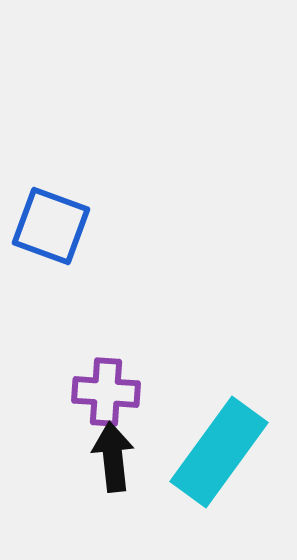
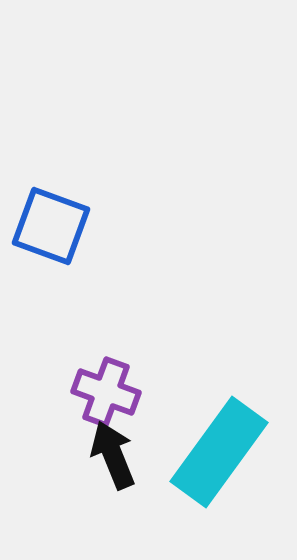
purple cross: rotated 16 degrees clockwise
black arrow: moved 2 px up; rotated 16 degrees counterclockwise
